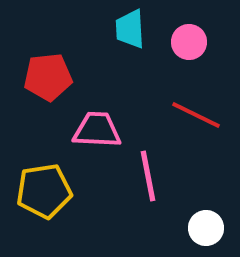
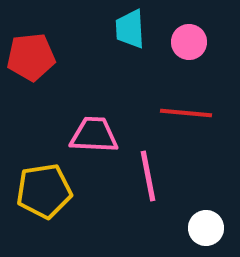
red pentagon: moved 17 px left, 20 px up
red line: moved 10 px left, 2 px up; rotated 21 degrees counterclockwise
pink trapezoid: moved 3 px left, 5 px down
